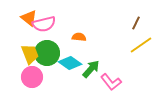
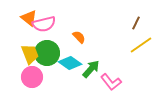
orange semicircle: rotated 40 degrees clockwise
